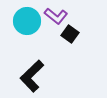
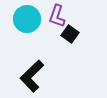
purple L-shape: moved 1 px right; rotated 70 degrees clockwise
cyan circle: moved 2 px up
